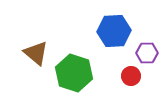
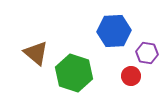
purple hexagon: rotated 10 degrees clockwise
